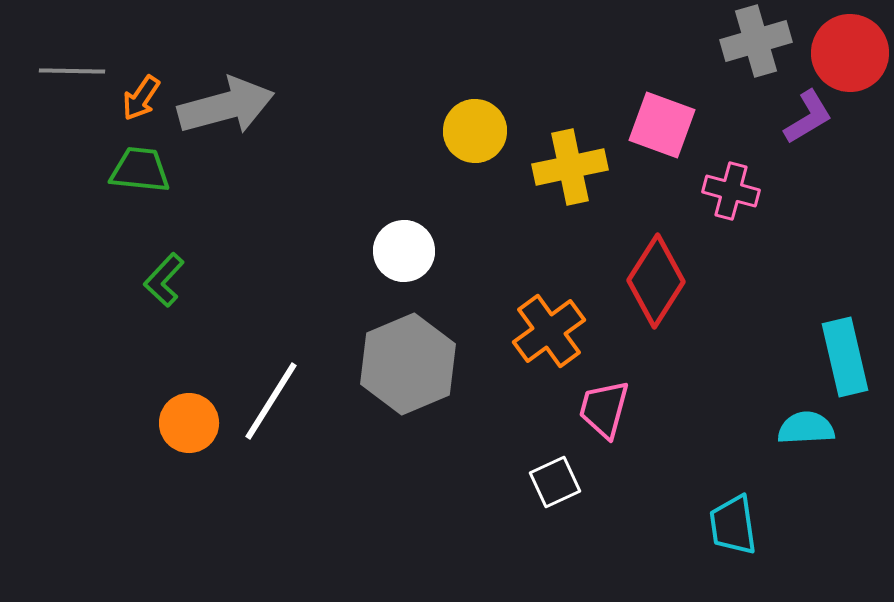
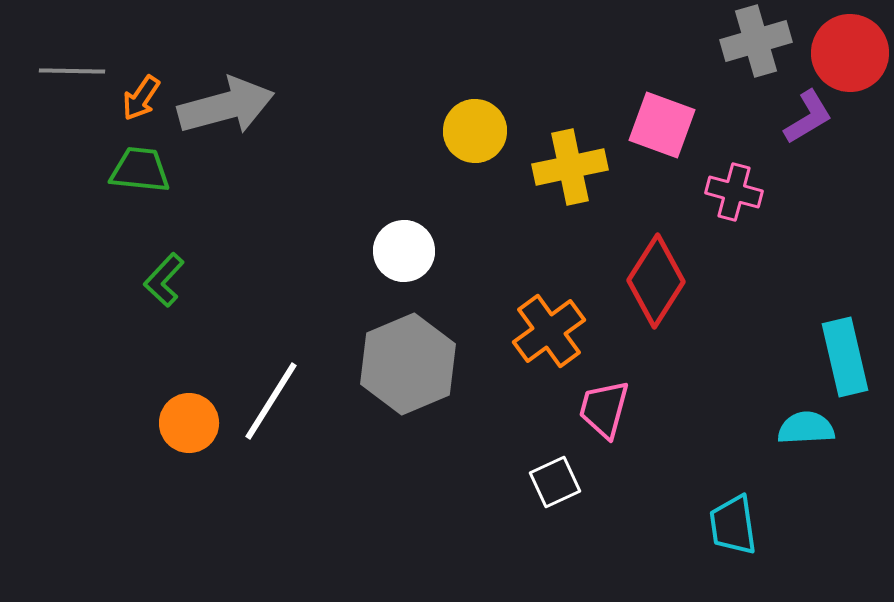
pink cross: moved 3 px right, 1 px down
